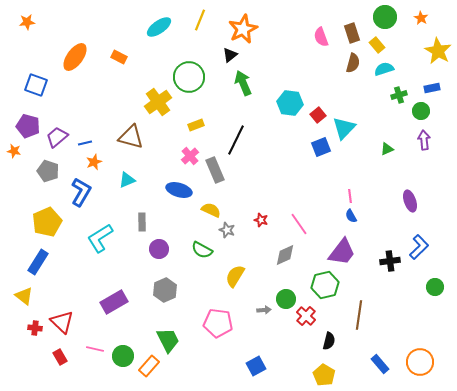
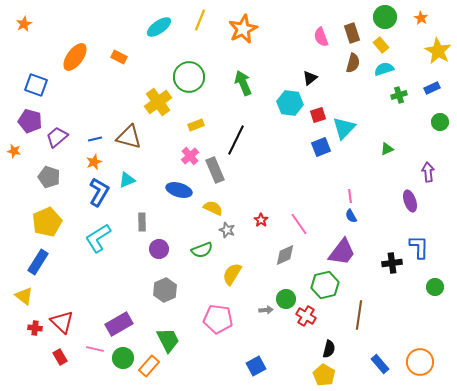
orange star at (27, 22): moved 3 px left, 2 px down; rotated 21 degrees counterclockwise
yellow rectangle at (377, 45): moved 4 px right
black triangle at (230, 55): moved 80 px right, 23 px down
blue rectangle at (432, 88): rotated 14 degrees counterclockwise
green circle at (421, 111): moved 19 px right, 11 px down
red square at (318, 115): rotated 21 degrees clockwise
purple pentagon at (28, 126): moved 2 px right, 5 px up
brown triangle at (131, 137): moved 2 px left
purple arrow at (424, 140): moved 4 px right, 32 px down
blue line at (85, 143): moved 10 px right, 4 px up
gray pentagon at (48, 171): moved 1 px right, 6 px down
blue L-shape at (81, 192): moved 18 px right
yellow semicircle at (211, 210): moved 2 px right, 2 px up
red star at (261, 220): rotated 16 degrees clockwise
cyan L-shape at (100, 238): moved 2 px left
blue L-shape at (419, 247): rotated 45 degrees counterclockwise
green semicircle at (202, 250): rotated 50 degrees counterclockwise
black cross at (390, 261): moved 2 px right, 2 px down
yellow semicircle at (235, 276): moved 3 px left, 2 px up
purple rectangle at (114, 302): moved 5 px right, 22 px down
gray arrow at (264, 310): moved 2 px right
red cross at (306, 316): rotated 12 degrees counterclockwise
pink pentagon at (218, 323): moved 4 px up
black semicircle at (329, 341): moved 8 px down
green circle at (123, 356): moved 2 px down
